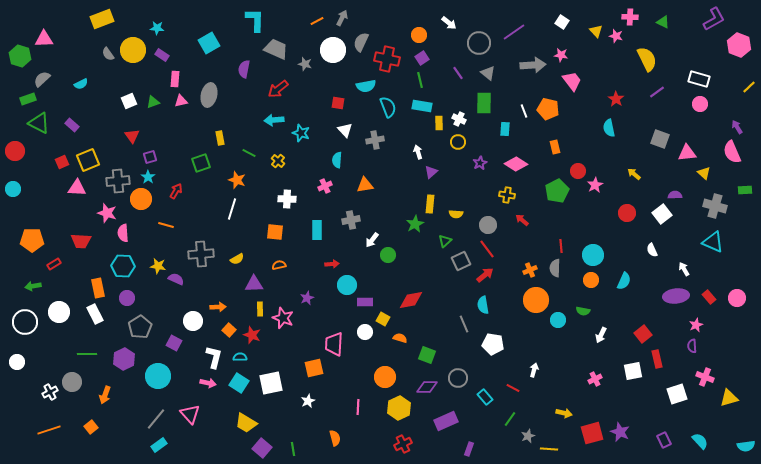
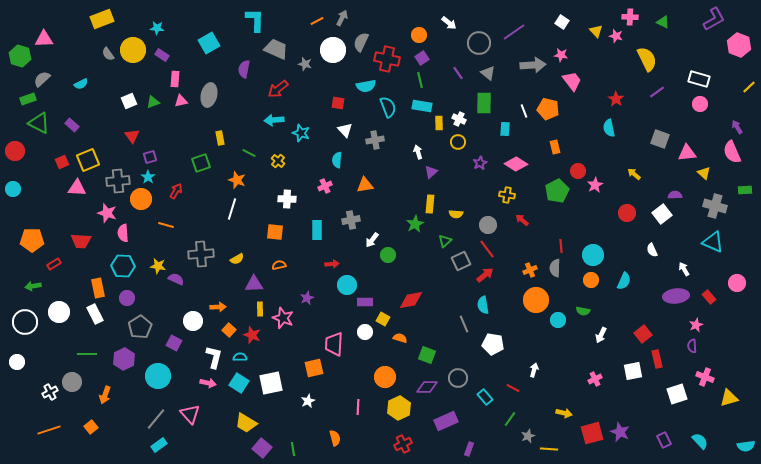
pink circle at (737, 298): moved 15 px up
